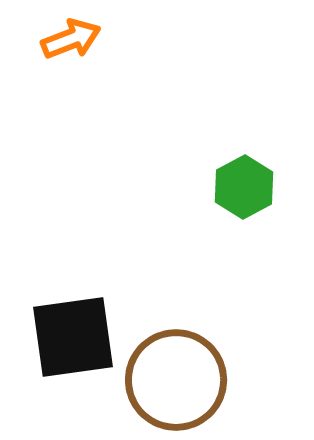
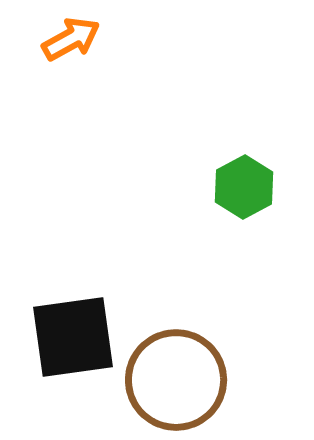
orange arrow: rotated 8 degrees counterclockwise
